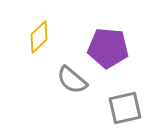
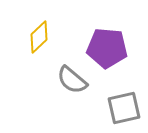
purple pentagon: moved 1 px left
gray square: moved 1 px left
